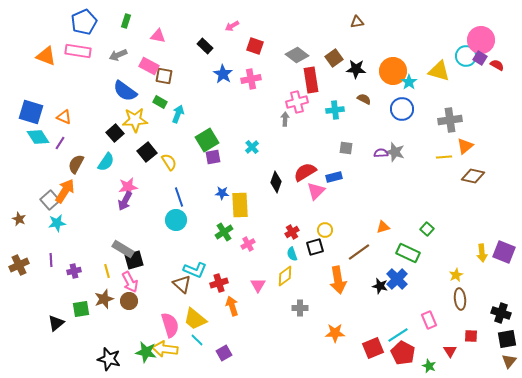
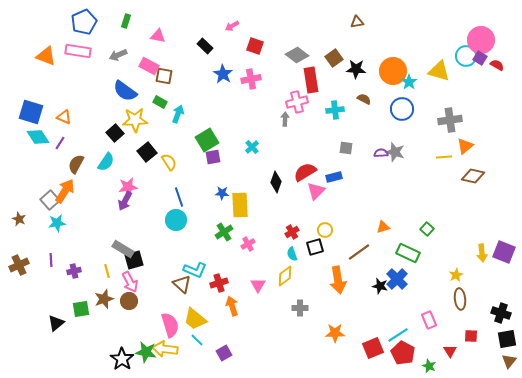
black star at (109, 359): moved 13 px right; rotated 20 degrees clockwise
